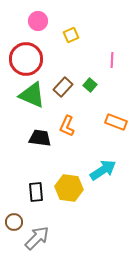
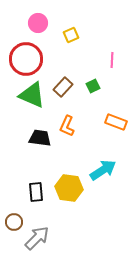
pink circle: moved 2 px down
green square: moved 3 px right, 1 px down; rotated 24 degrees clockwise
